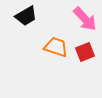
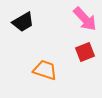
black trapezoid: moved 3 px left, 6 px down
orange trapezoid: moved 11 px left, 23 px down
